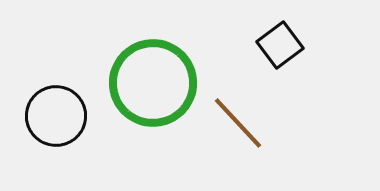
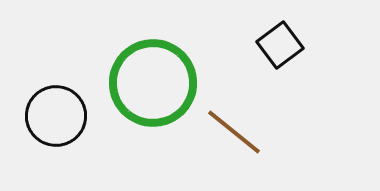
brown line: moved 4 px left, 9 px down; rotated 8 degrees counterclockwise
